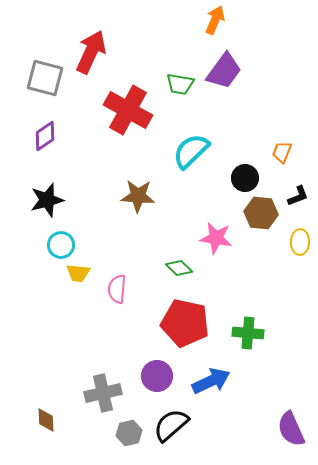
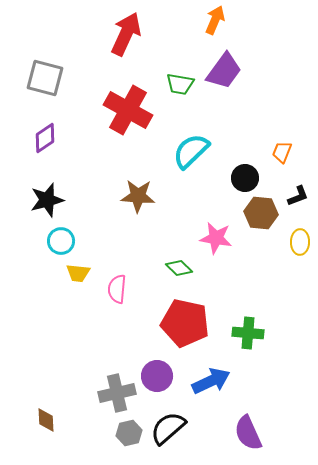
red arrow: moved 35 px right, 18 px up
purple diamond: moved 2 px down
cyan circle: moved 4 px up
gray cross: moved 14 px right
black semicircle: moved 3 px left, 3 px down
purple semicircle: moved 43 px left, 4 px down
